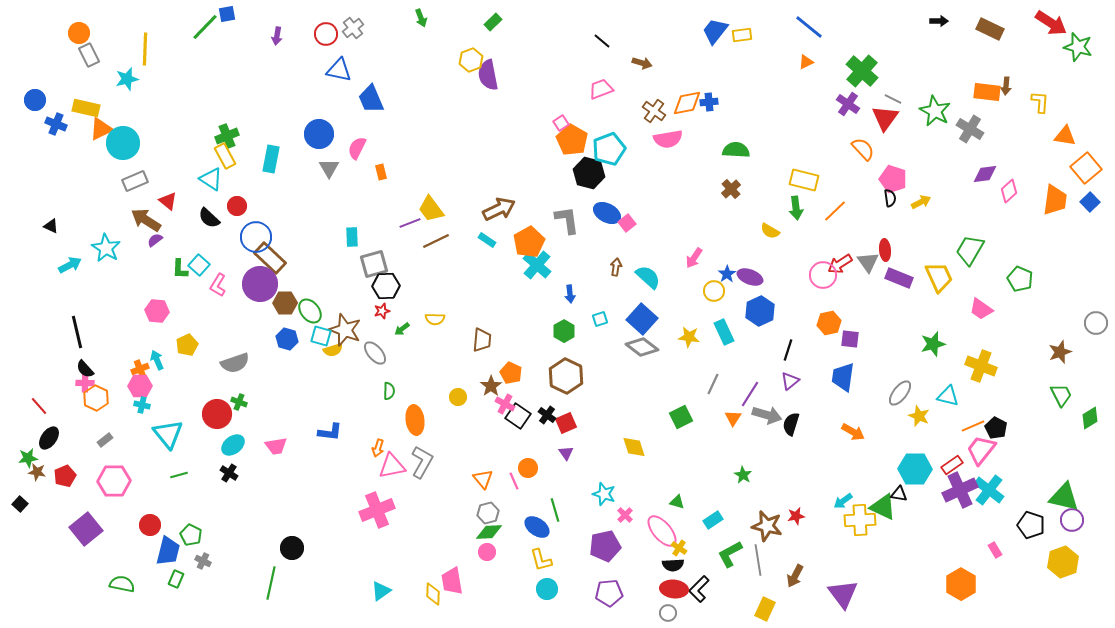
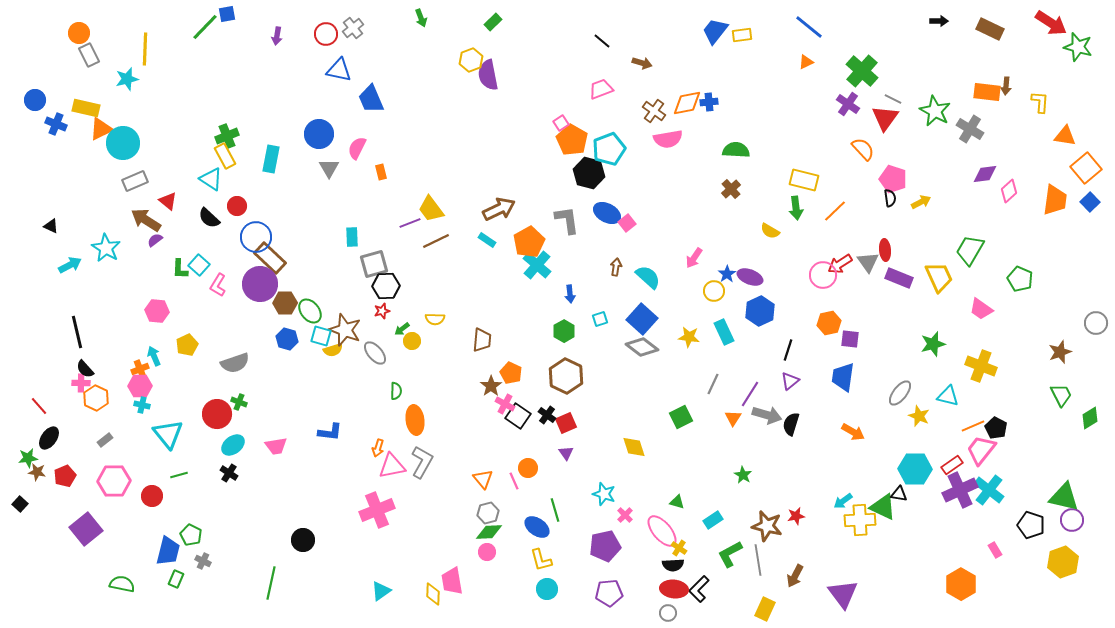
cyan arrow at (157, 360): moved 3 px left, 4 px up
pink cross at (85, 383): moved 4 px left
green semicircle at (389, 391): moved 7 px right
yellow circle at (458, 397): moved 46 px left, 56 px up
red circle at (150, 525): moved 2 px right, 29 px up
black circle at (292, 548): moved 11 px right, 8 px up
